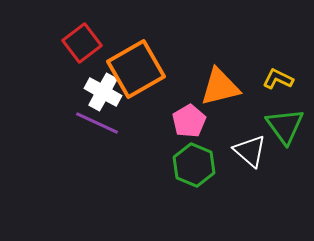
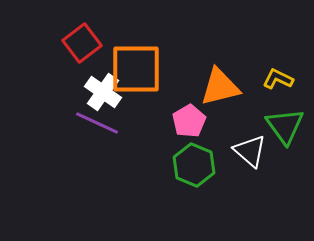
orange square: rotated 30 degrees clockwise
white cross: rotated 6 degrees clockwise
